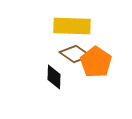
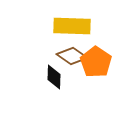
brown diamond: moved 3 px left, 2 px down
